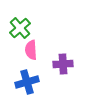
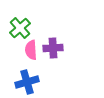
purple cross: moved 10 px left, 16 px up
